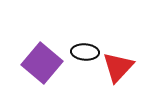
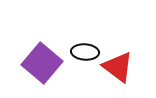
red triangle: rotated 36 degrees counterclockwise
